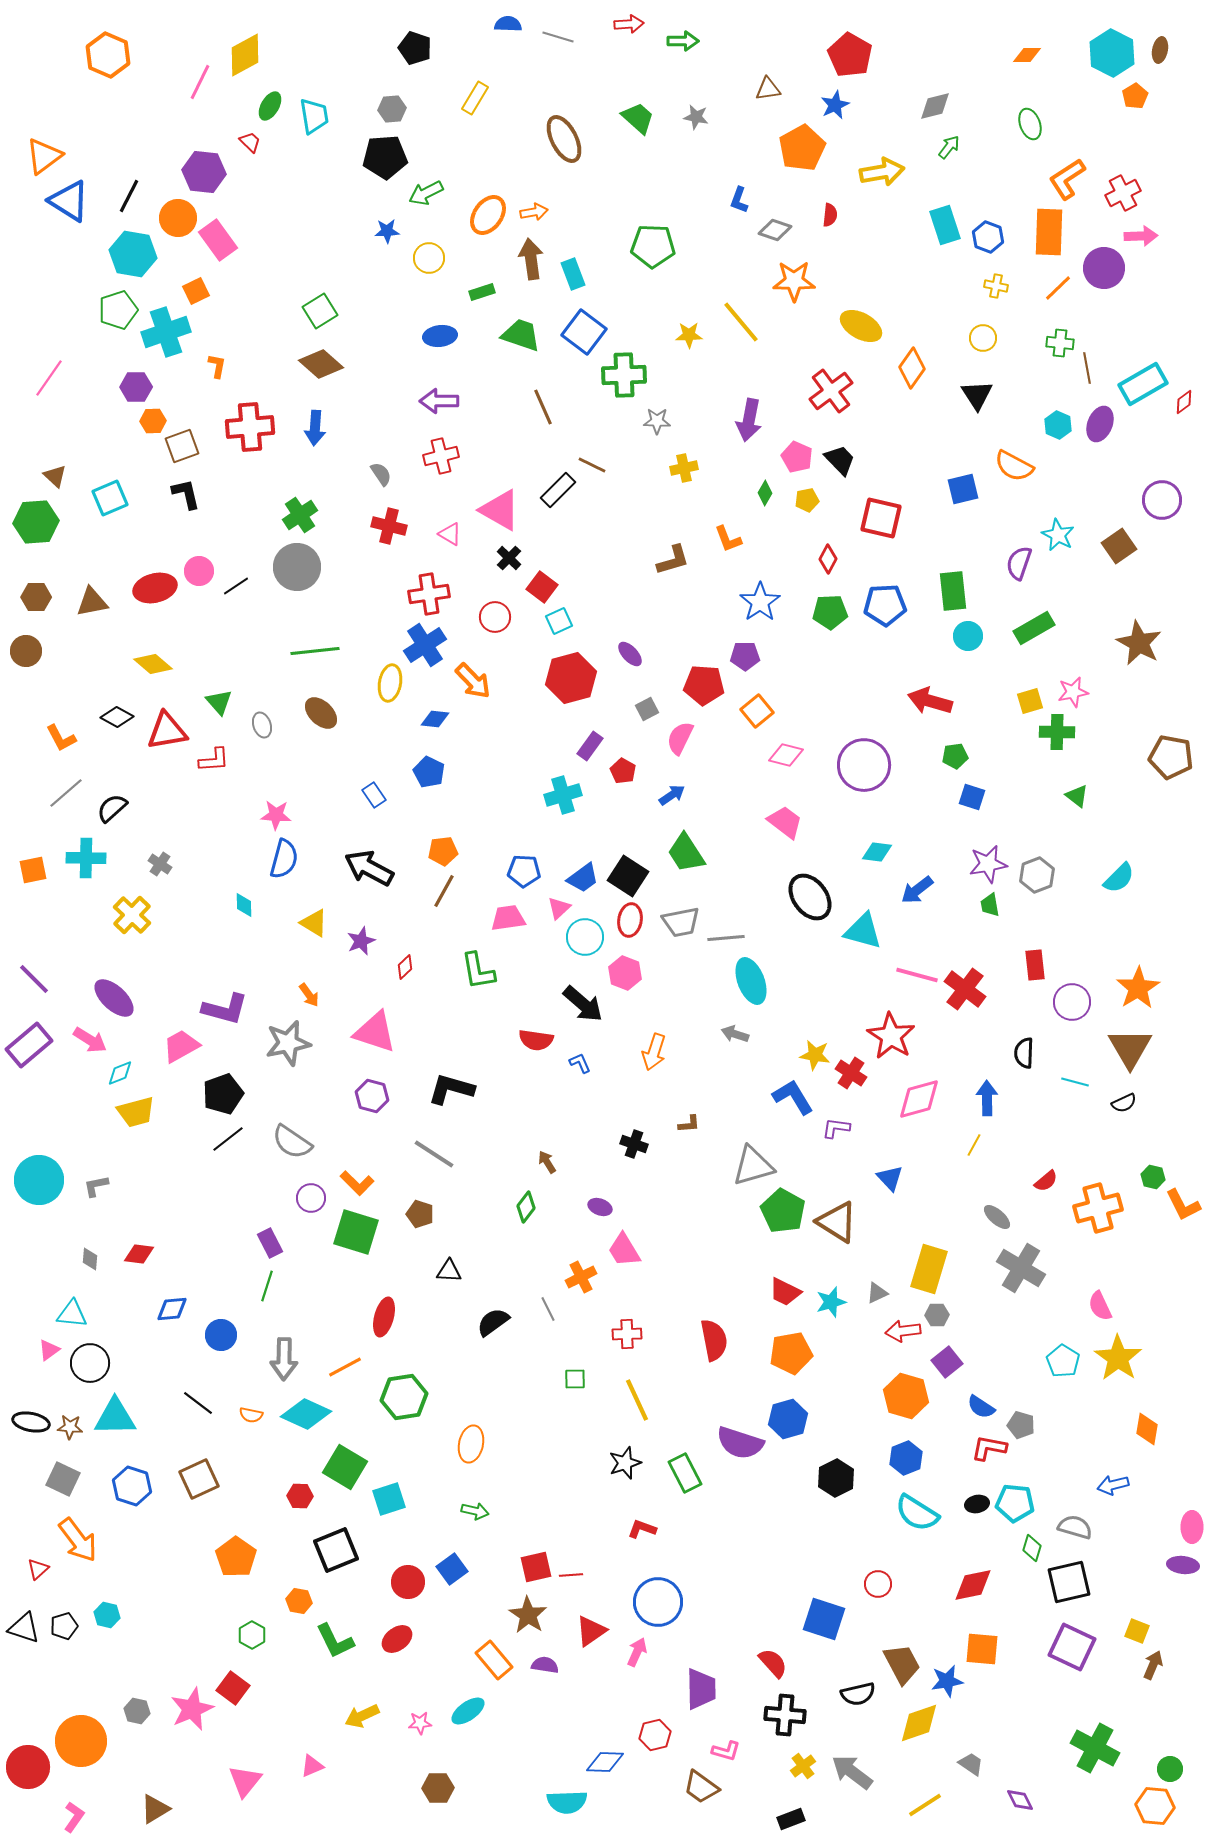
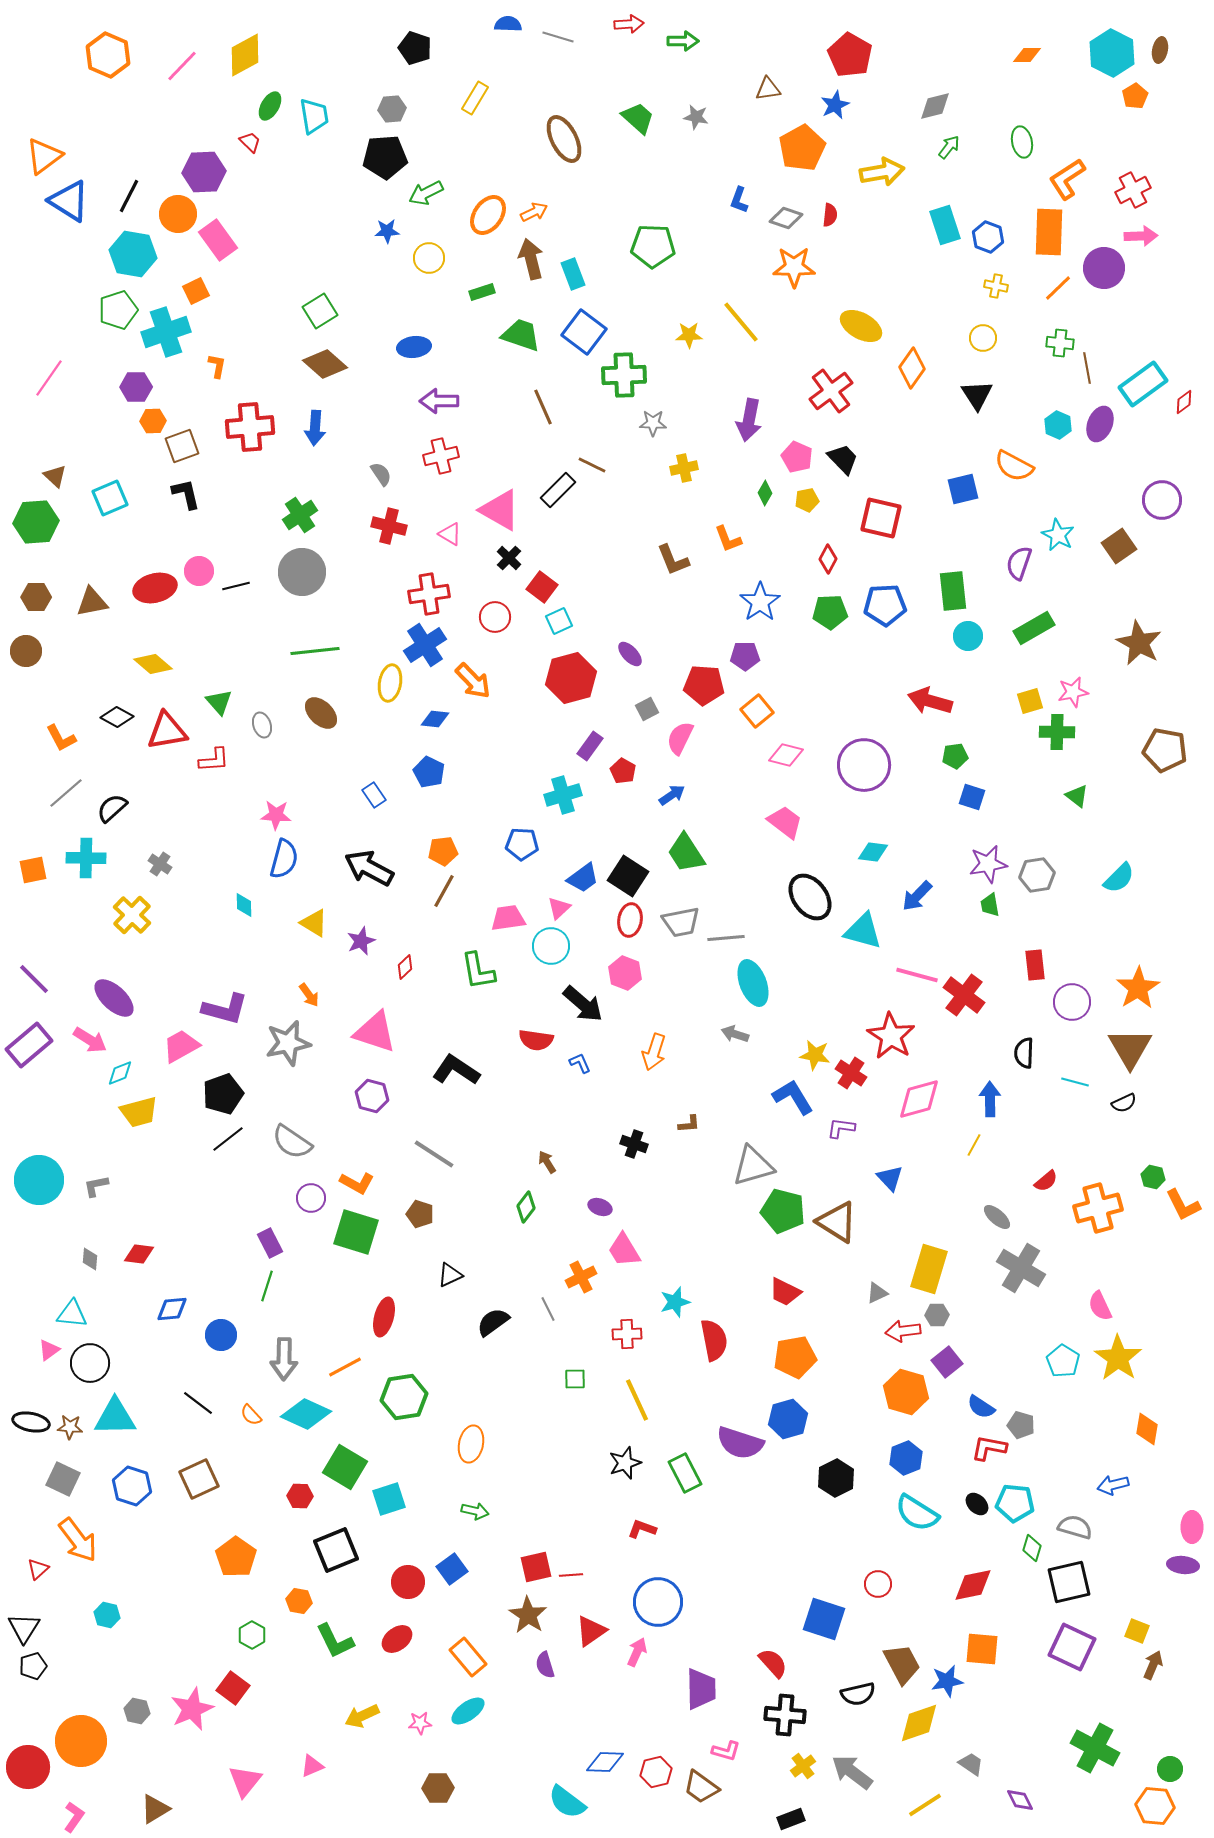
pink line at (200, 82): moved 18 px left, 16 px up; rotated 18 degrees clockwise
green ellipse at (1030, 124): moved 8 px left, 18 px down; rotated 8 degrees clockwise
purple hexagon at (204, 172): rotated 9 degrees counterclockwise
red cross at (1123, 193): moved 10 px right, 3 px up
orange arrow at (534, 212): rotated 16 degrees counterclockwise
orange circle at (178, 218): moved 4 px up
gray diamond at (775, 230): moved 11 px right, 12 px up
brown arrow at (531, 259): rotated 6 degrees counterclockwise
orange star at (794, 281): moved 14 px up
blue ellipse at (440, 336): moved 26 px left, 11 px down
brown diamond at (321, 364): moved 4 px right
cyan rectangle at (1143, 384): rotated 6 degrees counterclockwise
gray star at (657, 421): moved 4 px left, 2 px down
black trapezoid at (840, 460): moved 3 px right, 1 px up
brown L-shape at (673, 560): rotated 84 degrees clockwise
gray circle at (297, 567): moved 5 px right, 5 px down
black line at (236, 586): rotated 20 degrees clockwise
brown pentagon at (1171, 757): moved 6 px left, 7 px up
cyan diamond at (877, 852): moved 4 px left
blue pentagon at (524, 871): moved 2 px left, 27 px up
gray hexagon at (1037, 875): rotated 12 degrees clockwise
blue arrow at (917, 890): moved 6 px down; rotated 8 degrees counterclockwise
cyan circle at (585, 937): moved 34 px left, 9 px down
cyan ellipse at (751, 981): moved 2 px right, 2 px down
red cross at (965, 989): moved 1 px left, 6 px down
black L-shape at (451, 1089): moved 5 px right, 19 px up; rotated 18 degrees clockwise
blue arrow at (987, 1098): moved 3 px right, 1 px down
yellow trapezoid at (136, 1112): moved 3 px right
purple L-shape at (836, 1128): moved 5 px right
orange L-shape at (357, 1183): rotated 16 degrees counterclockwise
green pentagon at (783, 1211): rotated 15 degrees counterclockwise
black triangle at (449, 1271): moved 1 px right, 4 px down; rotated 28 degrees counterclockwise
cyan star at (831, 1302): moved 156 px left
orange pentagon at (791, 1353): moved 4 px right, 4 px down
orange hexagon at (906, 1396): moved 4 px up
orange semicircle at (251, 1415): rotated 35 degrees clockwise
black ellipse at (977, 1504): rotated 55 degrees clockwise
black pentagon at (64, 1626): moved 31 px left, 40 px down
black triangle at (24, 1628): rotated 44 degrees clockwise
orange rectangle at (494, 1660): moved 26 px left, 3 px up
purple semicircle at (545, 1665): rotated 116 degrees counterclockwise
red hexagon at (655, 1735): moved 1 px right, 37 px down
cyan semicircle at (567, 1802): rotated 39 degrees clockwise
